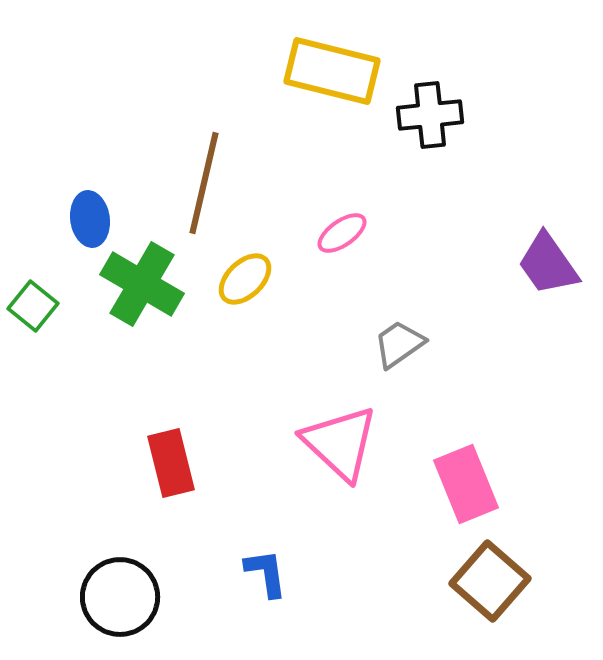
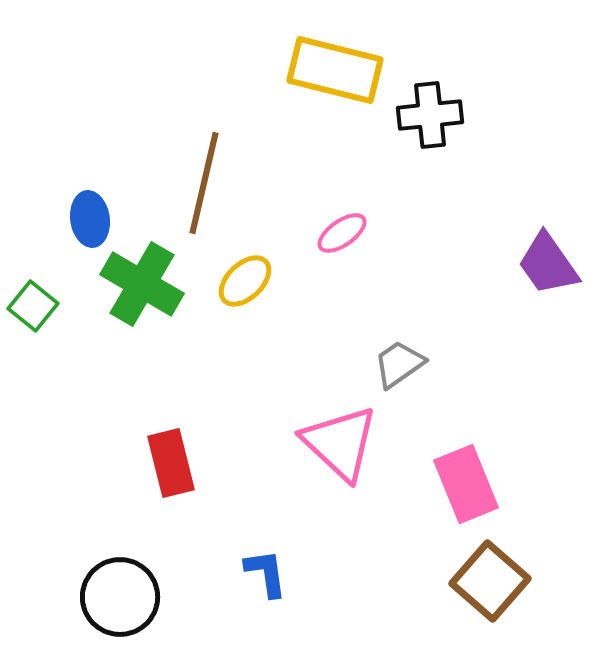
yellow rectangle: moved 3 px right, 1 px up
yellow ellipse: moved 2 px down
gray trapezoid: moved 20 px down
